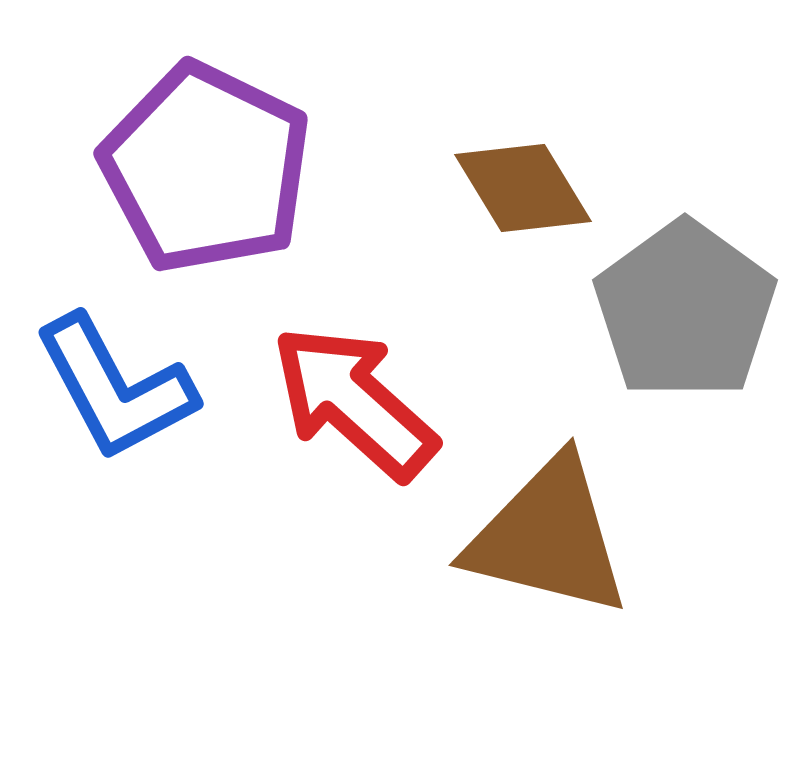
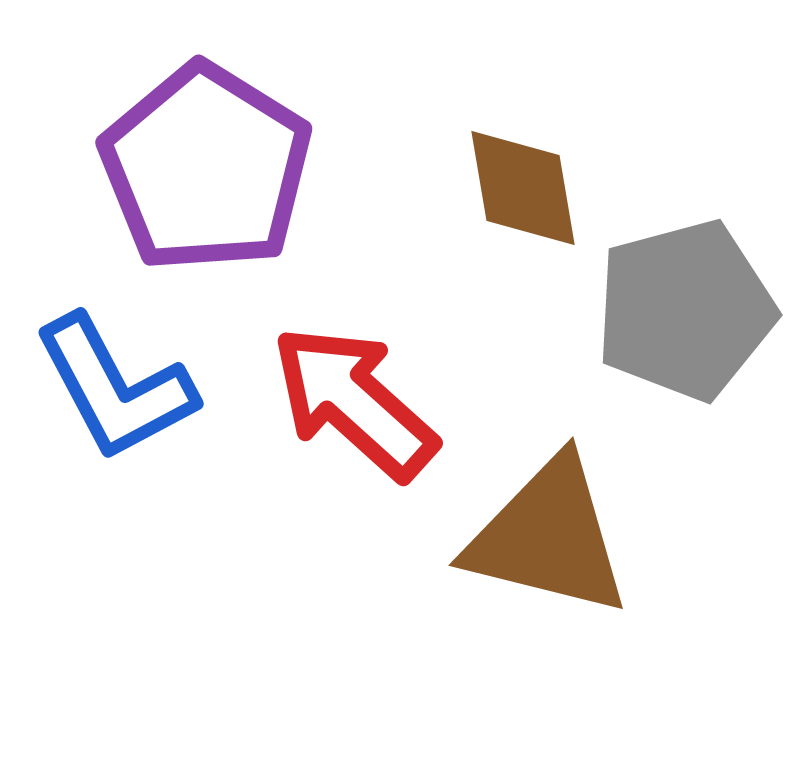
purple pentagon: rotated 6 degrees clockwise
brown diamond: rotated 22 degrees clockwise
gray pentagon: rotated 21 degrees clockwise
